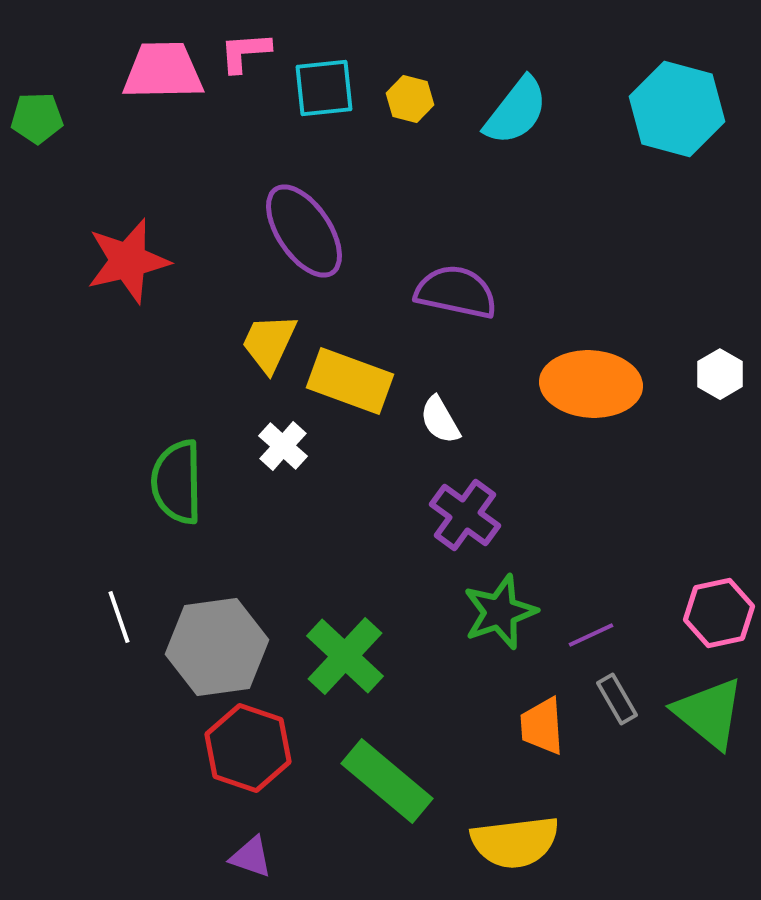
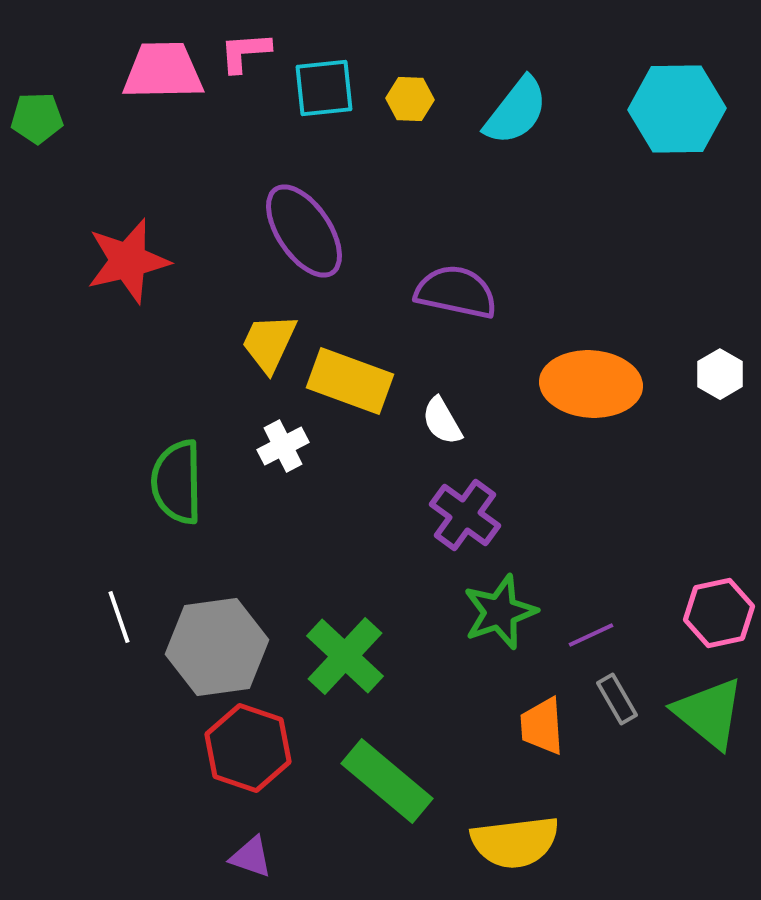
yellow hexagon: rotated 12 degrees counterclockwise
cyan hexagon: rotated 16 degrees counterclockwise
white semicircle: moved 2 px right, 1 px down
white cross: rotated 21 degrees clockwise
